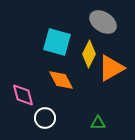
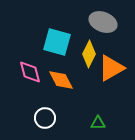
gray ellipse: rotated 12 degrees counterclockwise
pink diamond: moved 7 px right, 23 px up
